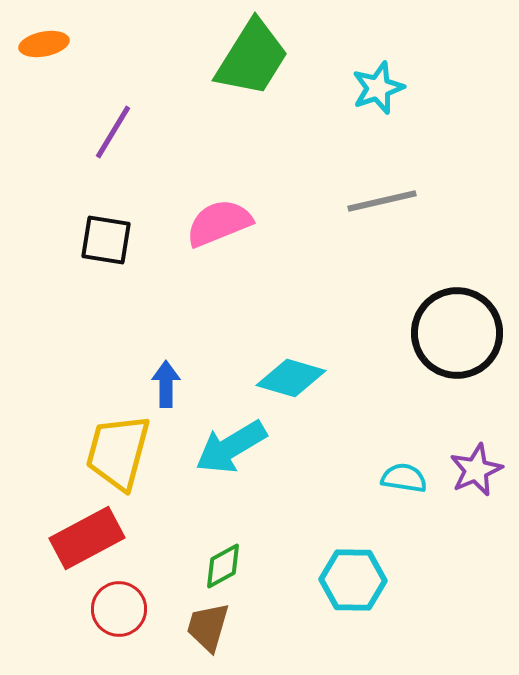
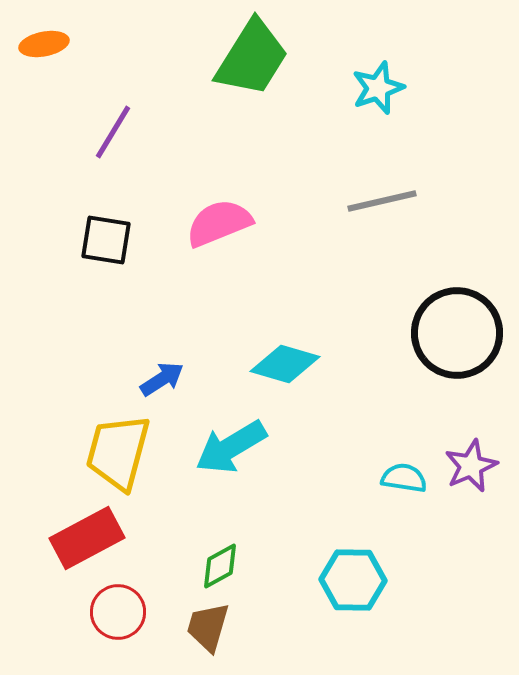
cyan diamond: moved 6 px left, 14 px up
blue arrow: moved 4 px left, 5 px up; rotated 57 degrees clockwise
purple star: moved 5 px left, 4 px up
green diamond: moved 3 px left
red circle: moved 1 px left, 3 px down
